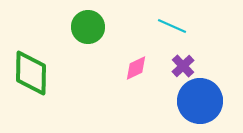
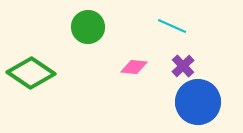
pink diamond: moved 2 px left, 1 px up; rotated 32 degrees clockwise
green diamond: rotated 57 degrees counterclockwise
blue circle: moved 2 px left, 1 px down
